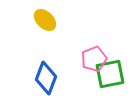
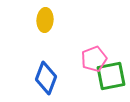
yellow ellipse: rotated 50 degrees clockwise
green square: moved 1 px right, 2 px down
